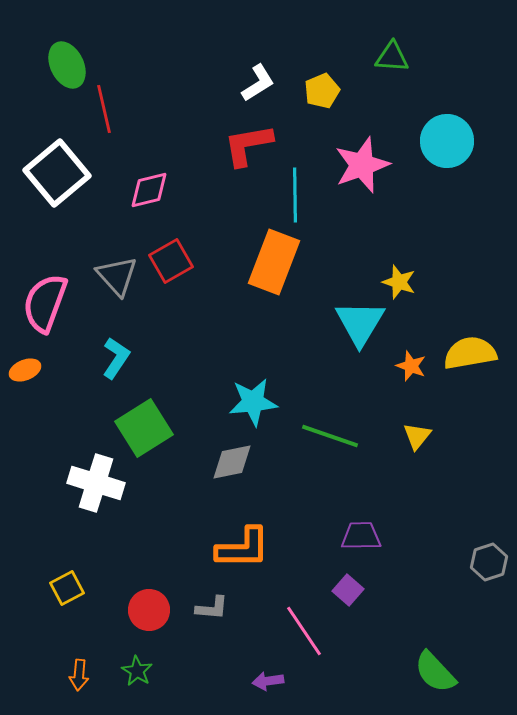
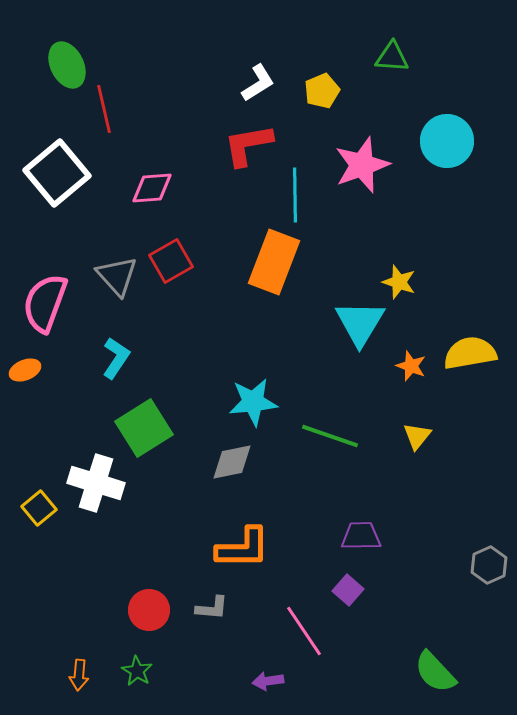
pink diamond: moved 3 px right, 2 px up; rotated 9 degrees clockwise
gray hexagon: moved 3 px down; rotated 6 degrees counterclockwise
yellow square: moved 28 px left, 80 px up; rotated 12 degrees counterclockwise
